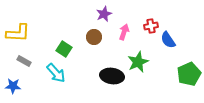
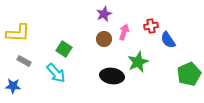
brown circle: moved 10 px right, 2 px down
